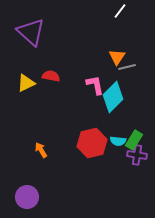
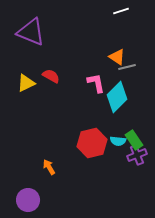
white line: moved 1 px right; rotated 35 degrees clockwise
purple triangle: rotated 20 degrees counterclockwise
orange triangle: rotated 30 degrees counterclockwise
red semicircle: rotated 18 degrees clockwise
pink L-shape: moved 1 px right, 2 px up
cyan diamond: moved 4 px right
green rectangle: rotated 66 degrees counterclockwise
orange arrow: moved 8 px right, 17 px down
purple cross: rotated 30 degrees counterclockwise
purple circle: moved 1 px right, 3 px down
